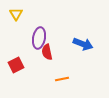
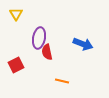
orange line: moved 2 px down; rotated 24 degrees clockwise
